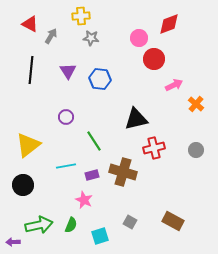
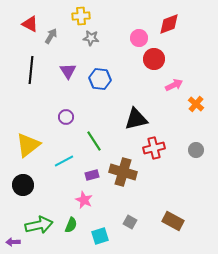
cyan line: moved 2 px left, 5 px up; rotated 18 degrees counterclockwise
